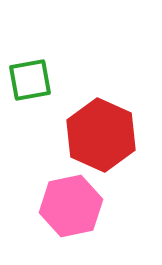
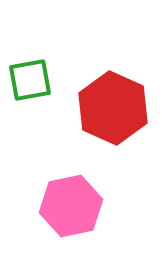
red hexagon: moved 12 px right, 27 px up
